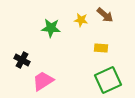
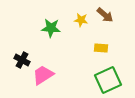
pink trapezoid: moved 6 px up
